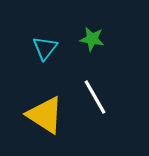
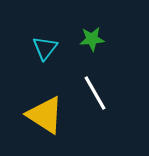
green star: rotated 15 degrees counterclockwise
white line: moved 4 px up
